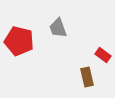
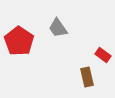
gray trapezoid: rotated 15 degrees counterclockwise
red pentagon: rotated 20 degrees clockwise
